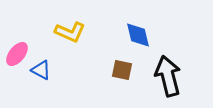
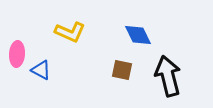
blue diamond: rotated 12 degrees counterclockwise
pink ellipse: rotated 35 degrees counterclockwise
